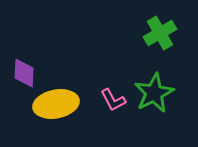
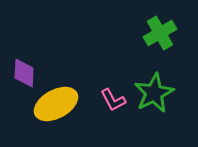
yellow ellipse: rotated 18 degrees counterclockwise
